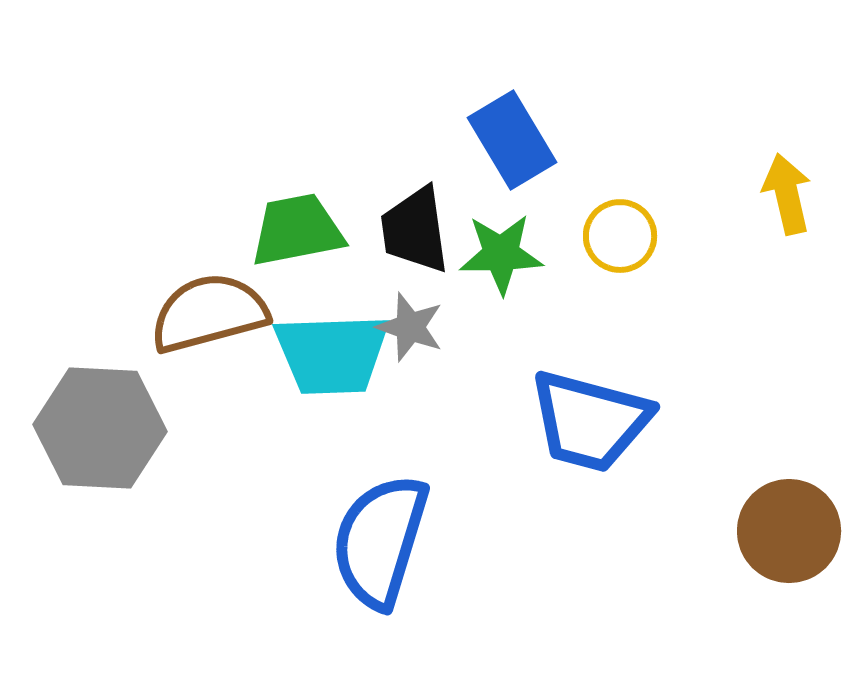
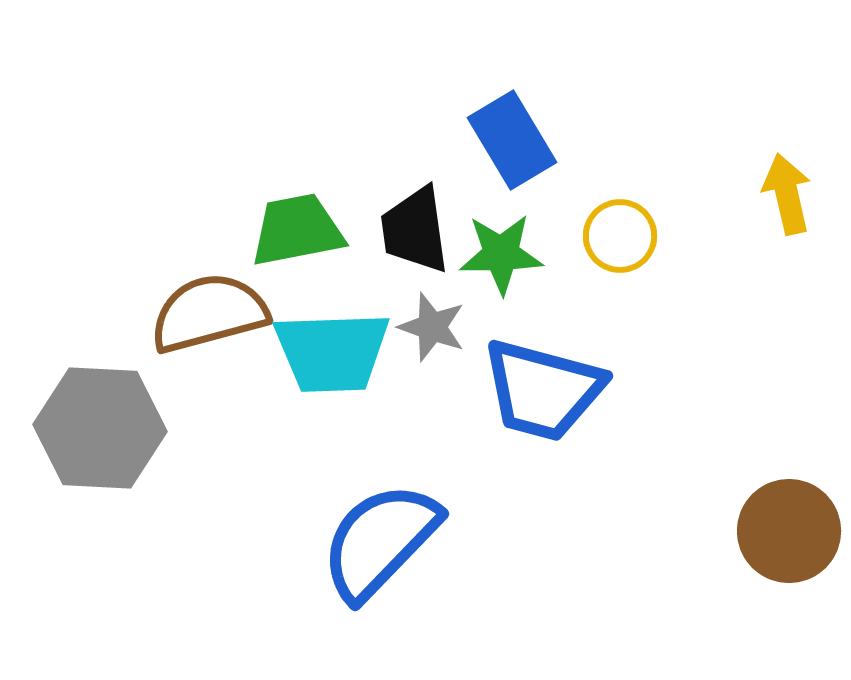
gray star: moved 22 px right
cyan trapezoid: moved 2 px up
blue trapezoid: moved 47 px left, 31 px up
blue semicircle: rotated 27 degrees clockwise
